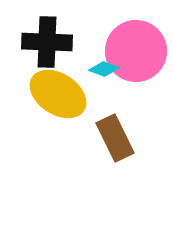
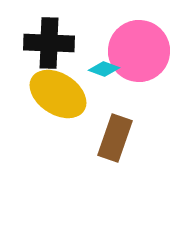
black cross: moved 2 px right, 1 px down
pink circle: moved 3 px right
brown rectangle: rotated 45 degrees clockwise
